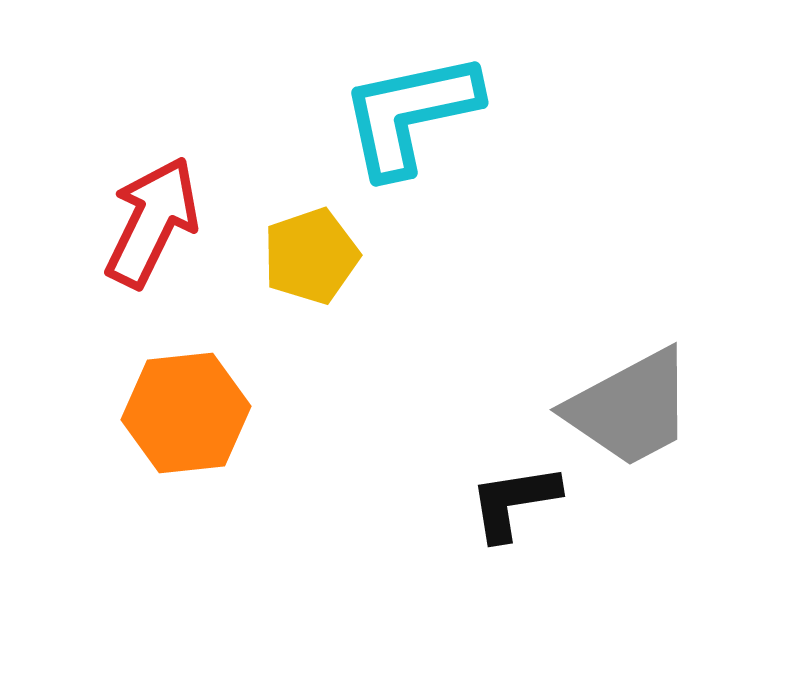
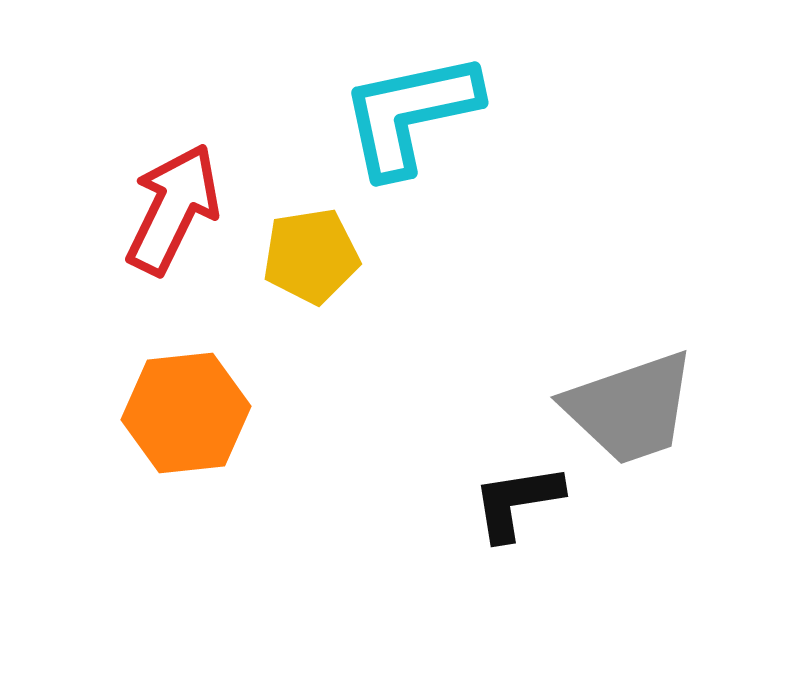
red arrow: moved 21 px right, 13 px up
yellow pentagon: rotated 10 degrees clockwise
gray trapezoid: rotated 9 degrees clockwise
black L-shape: moved 3 px right
